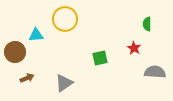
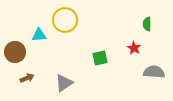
yellow circle: moved 1 px down
cyan triangle: moved 3 px right
gray semicircle: moved 1 px left
